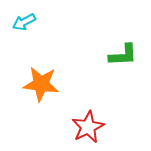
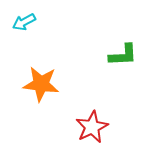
red star: moved 4 px right
